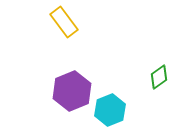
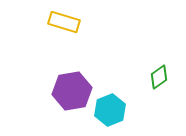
yellow rectangle: rotated 36 degrees counterclockwise
purple hexagon: rotated 12 degrees clockwise
